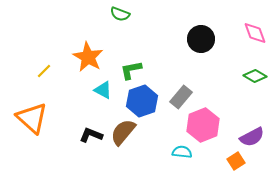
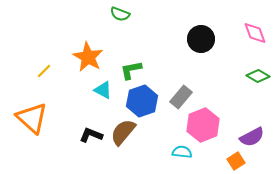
green diamond: moved 3 px right
